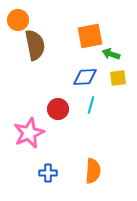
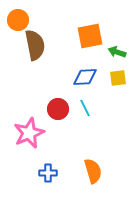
green arrow: moved 6 px right, 2 px up
cyan line: moved 6 px left, 3 px down; rotated 42 degrees counterclockwise
orange semicircle: rotated 20 degrees counterclockwise
